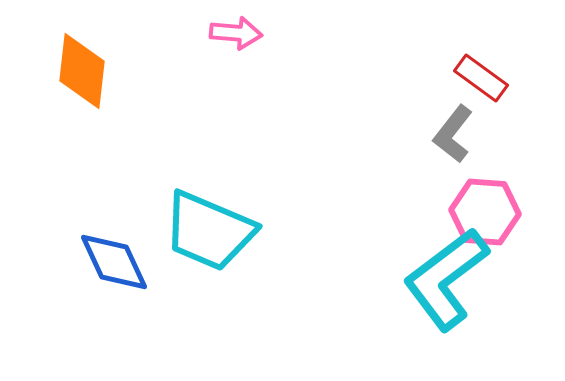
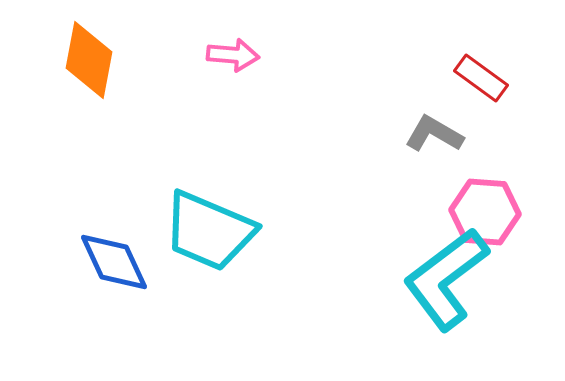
pink arrow: moved 3 px left, 22 px down
orange diamond: moved 7 px right, 11 px up; rotated 4 degrees clockwise
gray L-shape: moved 19 px left; rotated 82 degrees clockwise
